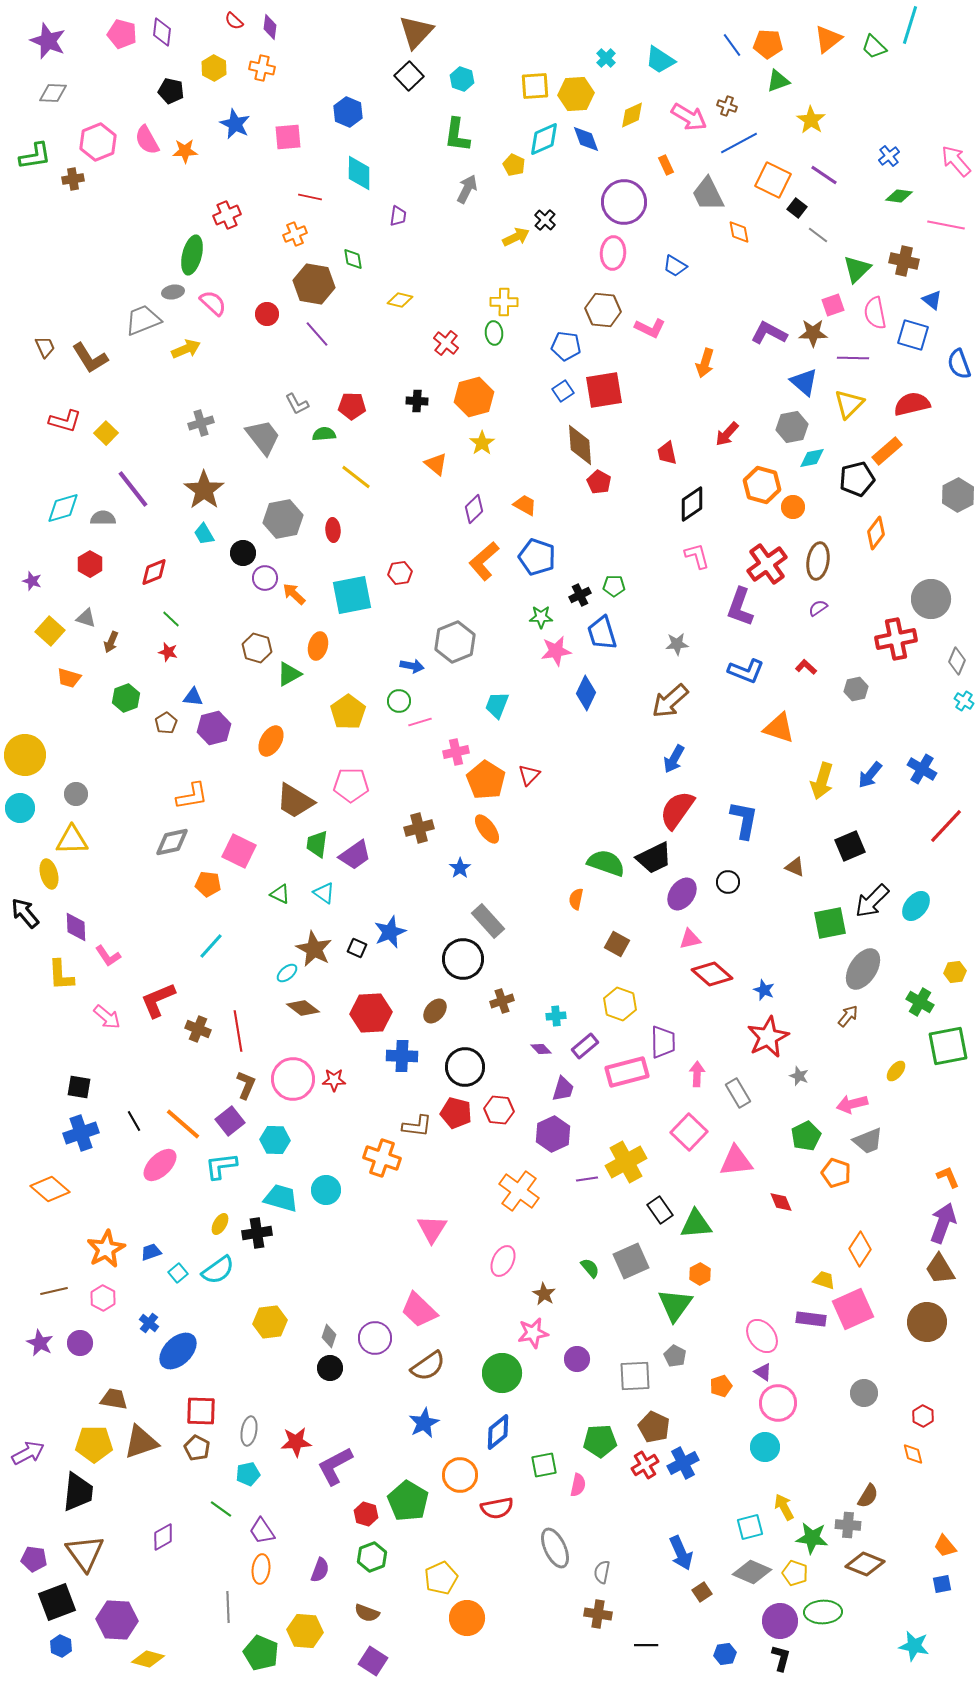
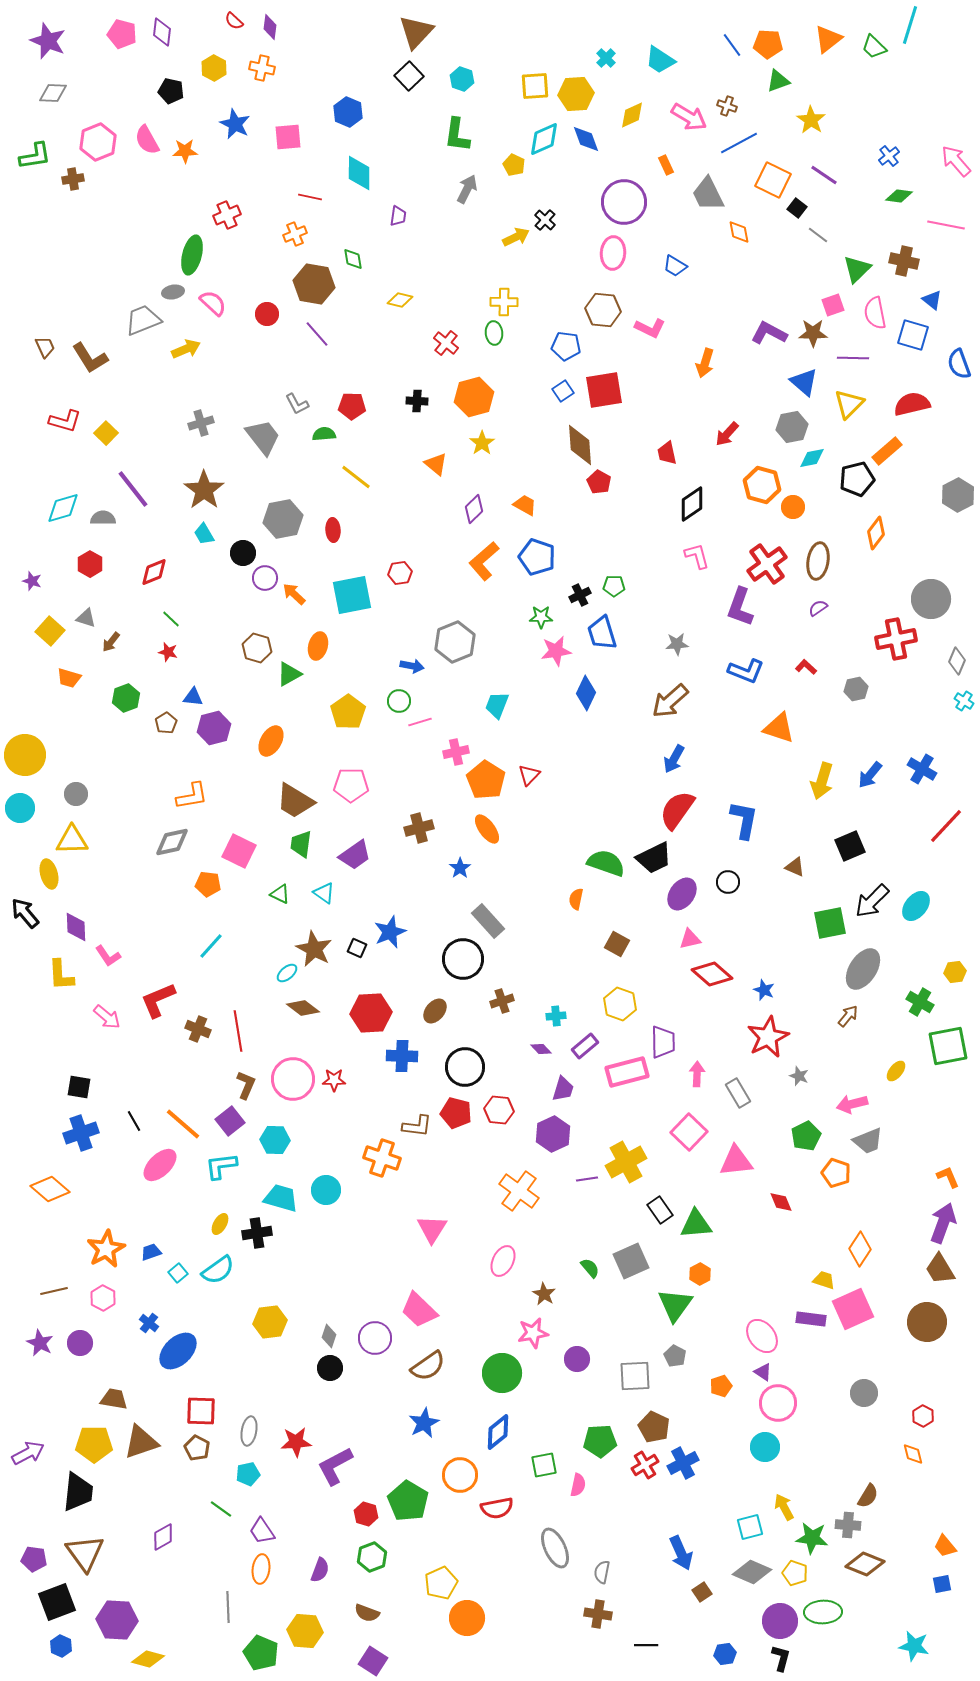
brown arrow at (111, 642): rotated 15 degrees clockwise
green trapezoid at (317, 844): moved 16 px left
yellow pentagon at (441, 1578): moved 5 px down
